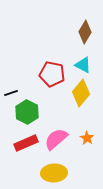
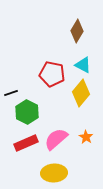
brown diamond: moved 8 px left, 1 px up
orange star: moved 1 px left, 1 px up
